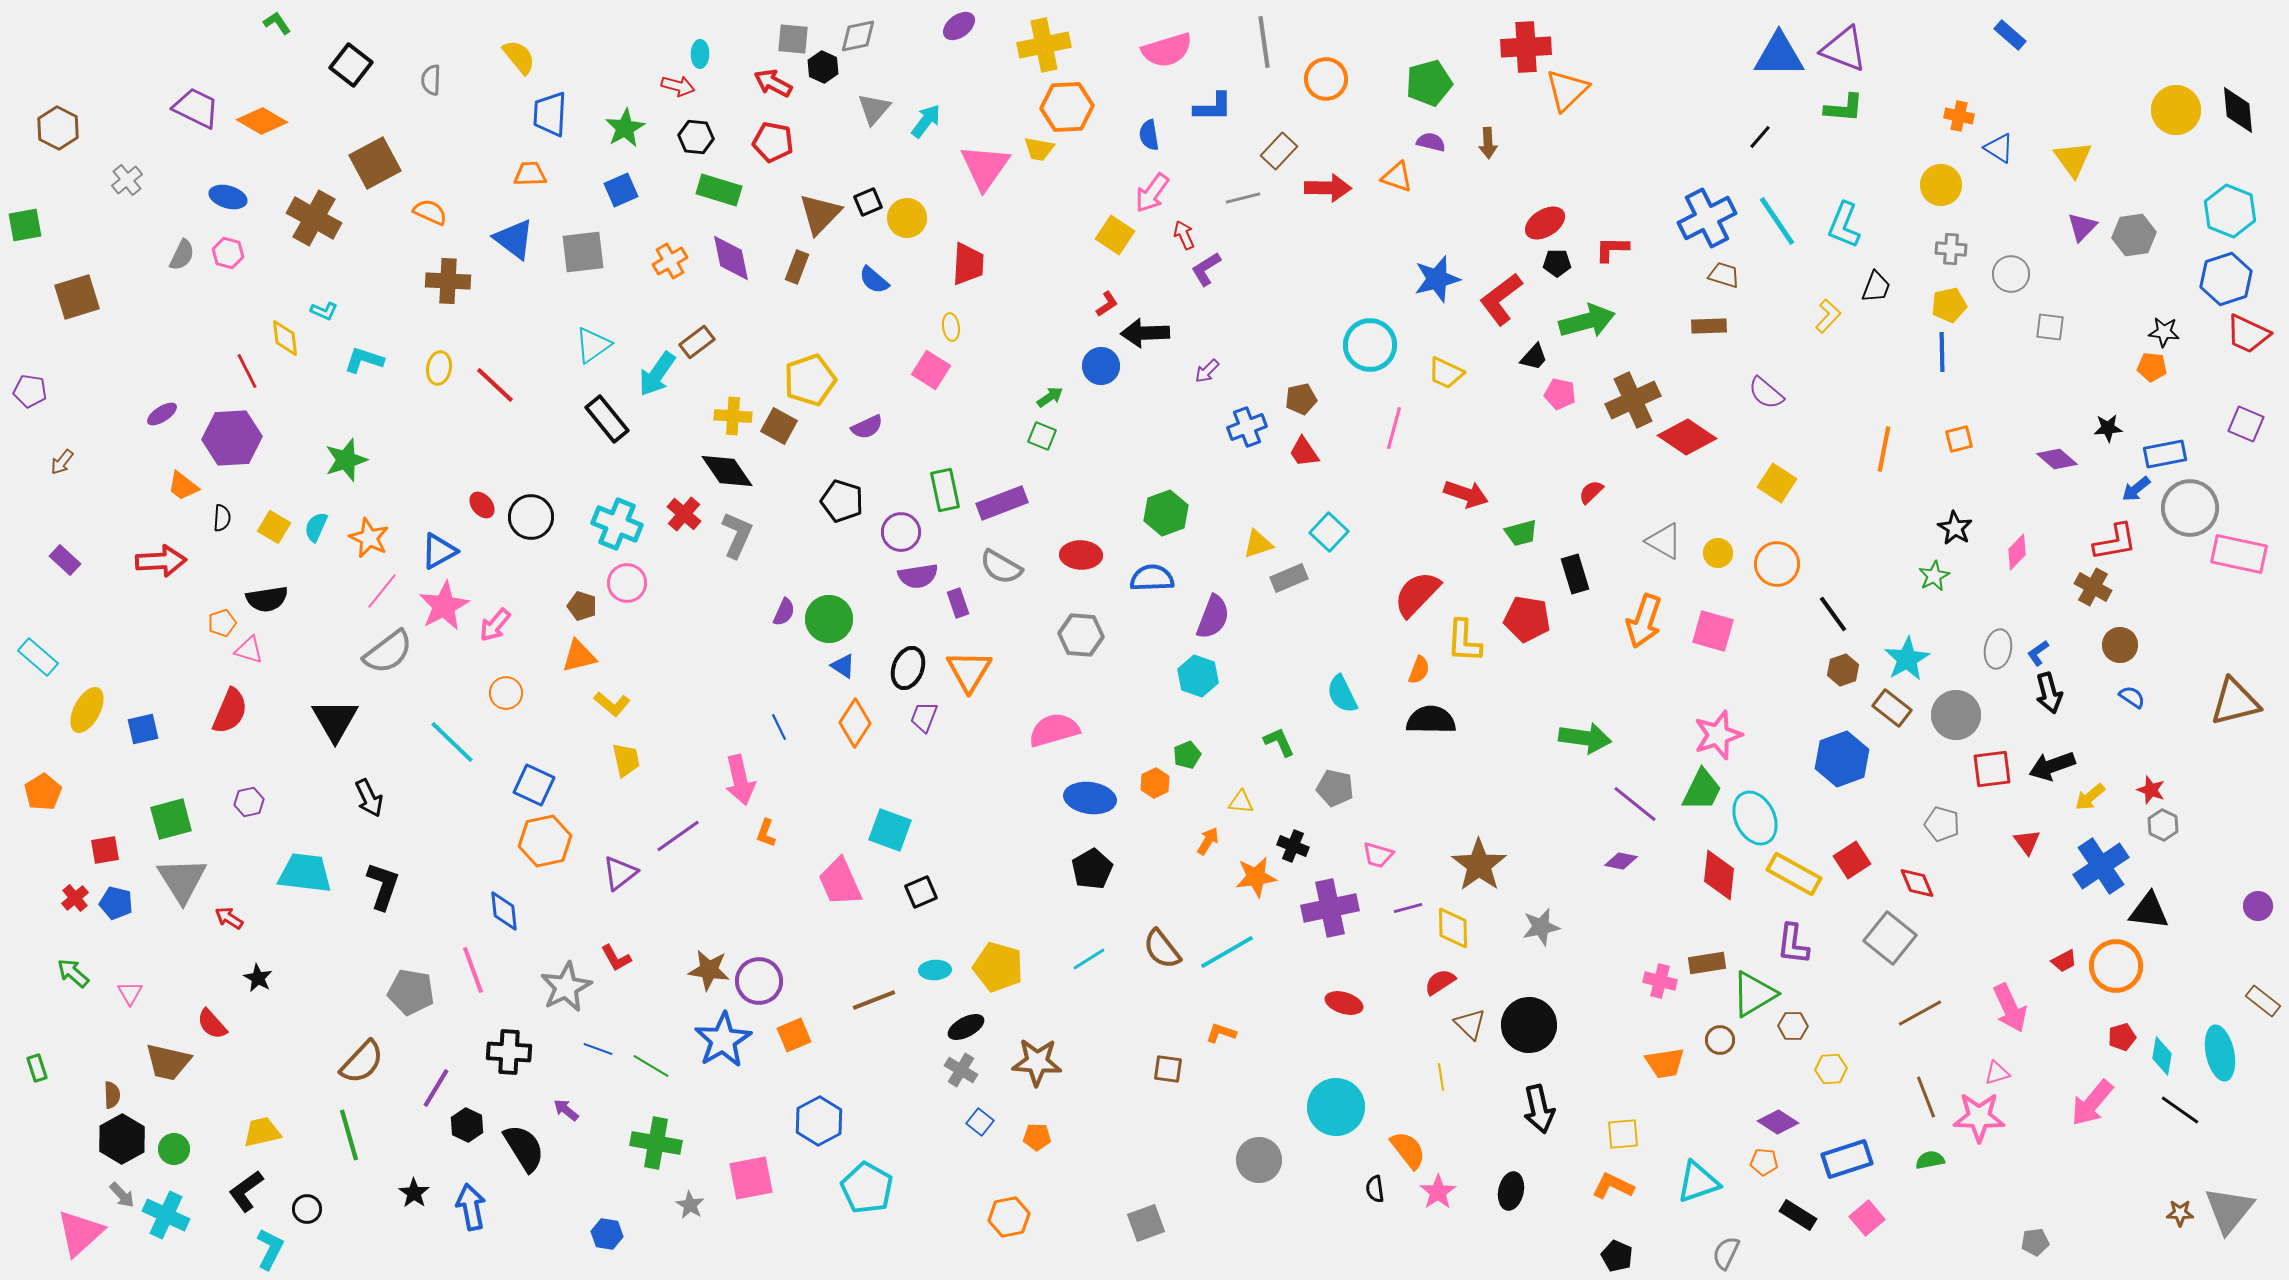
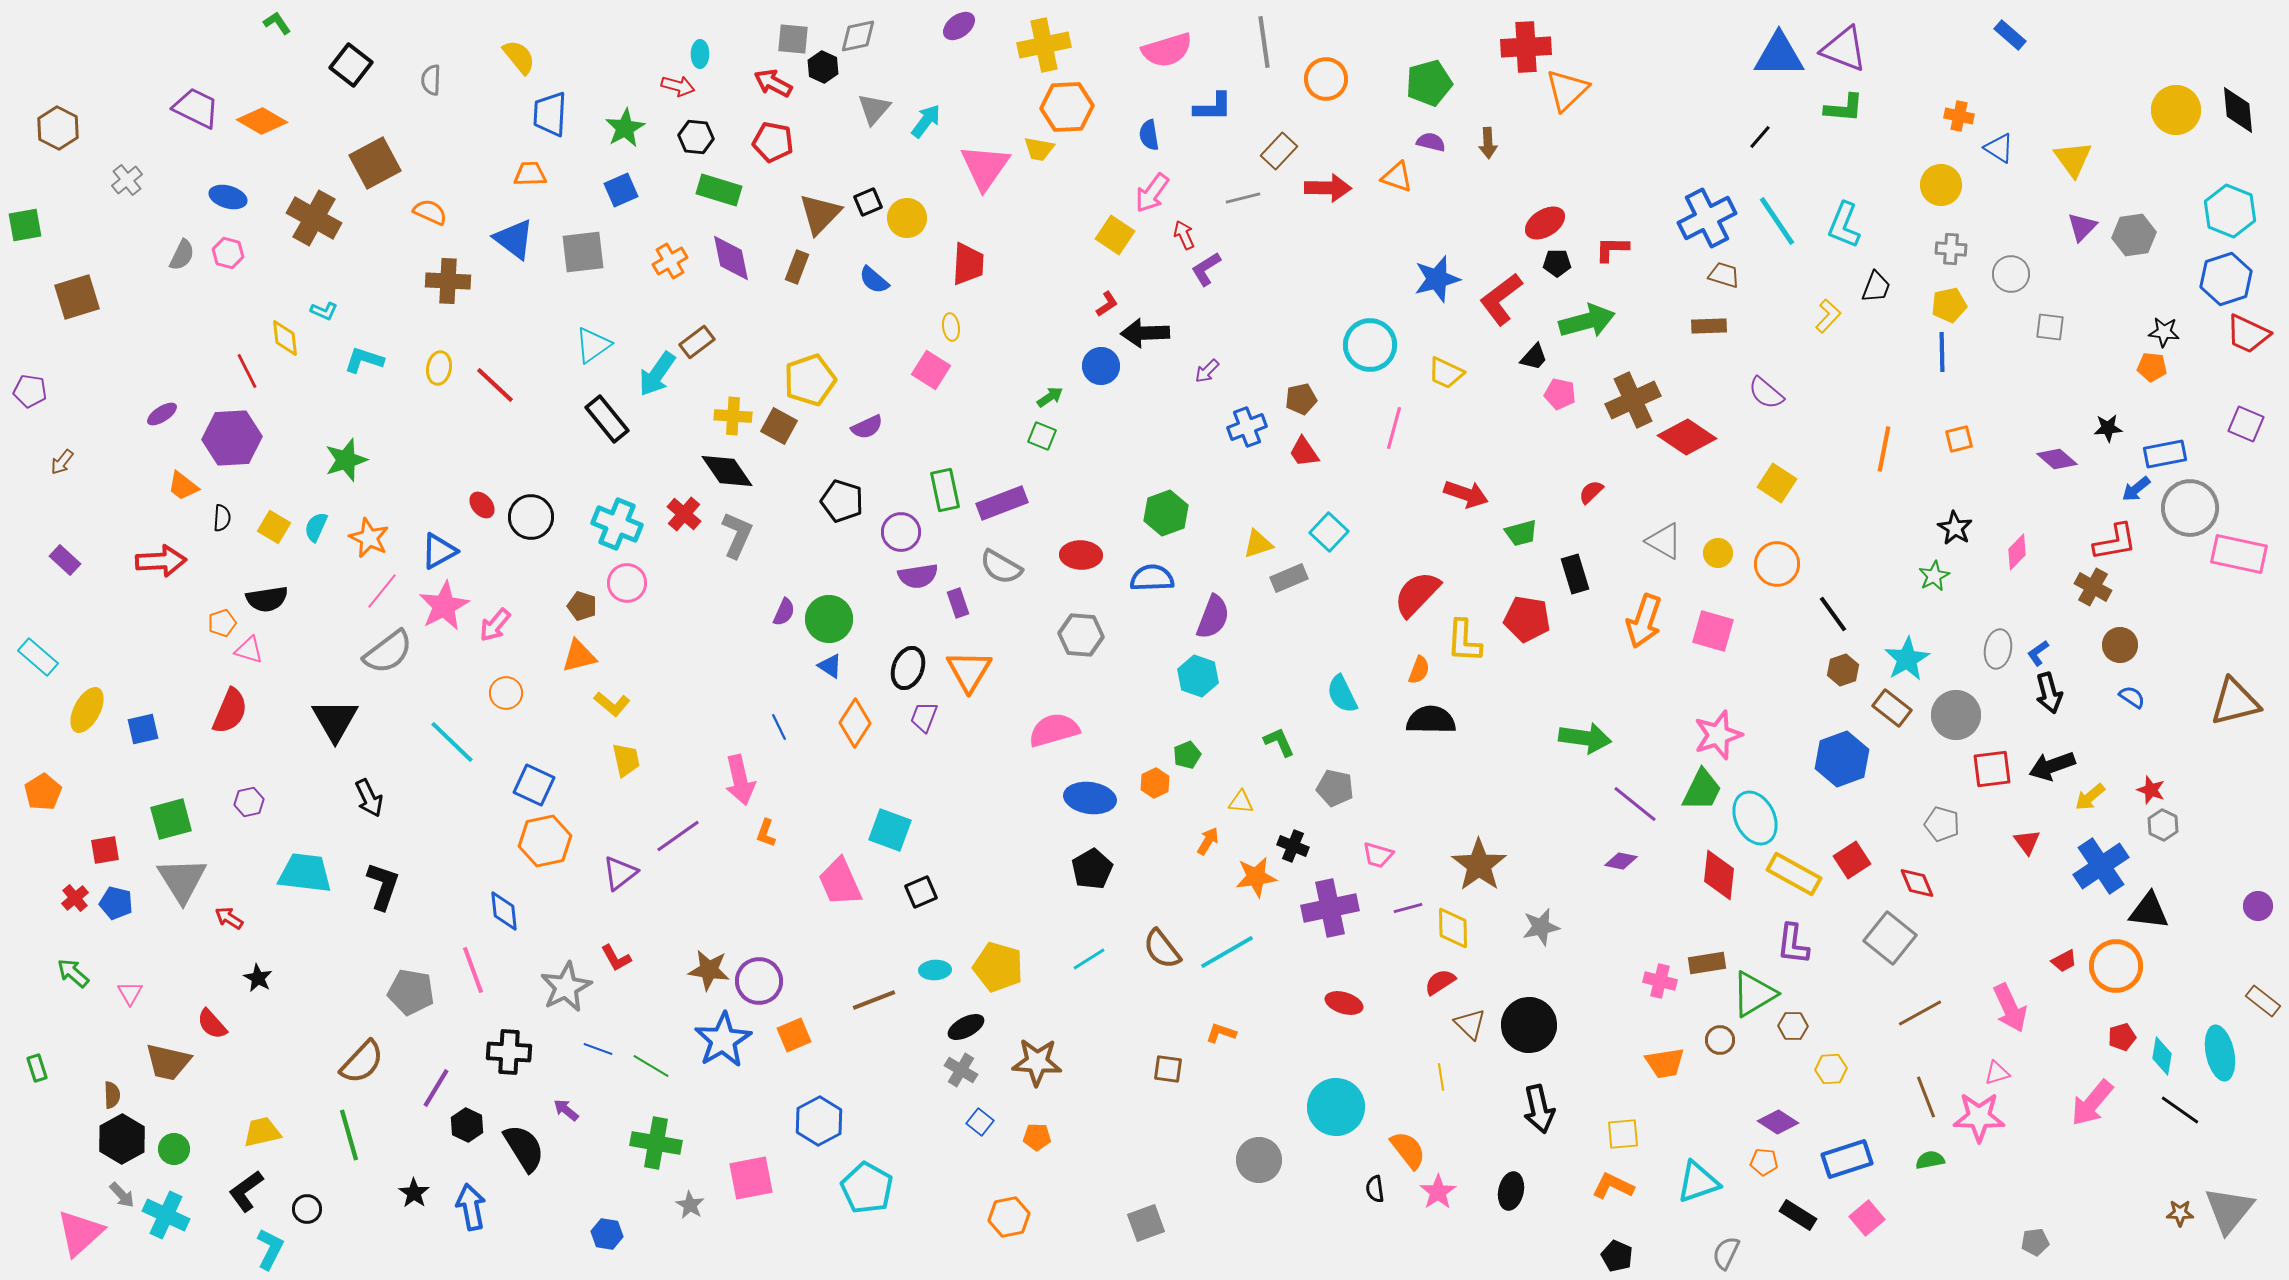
blue triangle at (843, 666): moved 13 px left
